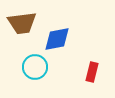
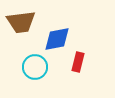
brown trapezoid: moved 1 px left, 1 px up
red rectangle: moved 14 px left, 10 px up
